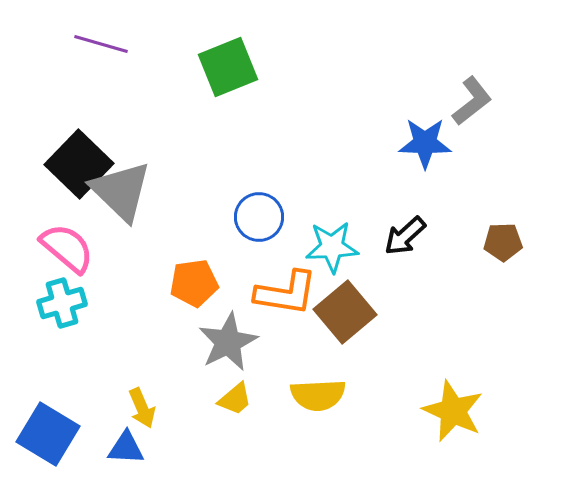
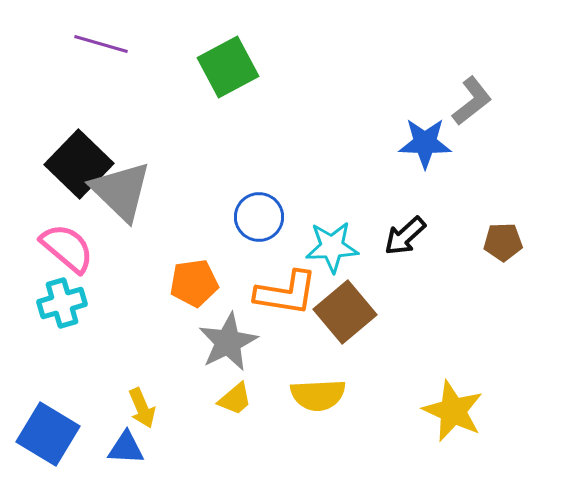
green square: rotated 6 degrees counterclockwise
